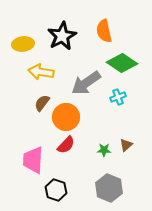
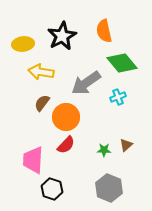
green diamond: rotated 16 degrees clockwise
black hexagon: moved 4 px left, 1 px up
